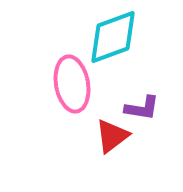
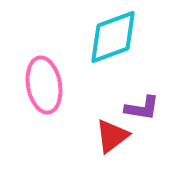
pink ellipse: moved 28 px left, 1 px down
